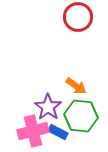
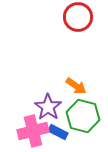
green hexagon: moved 2 px right; rotated 8 degrees clockwise
